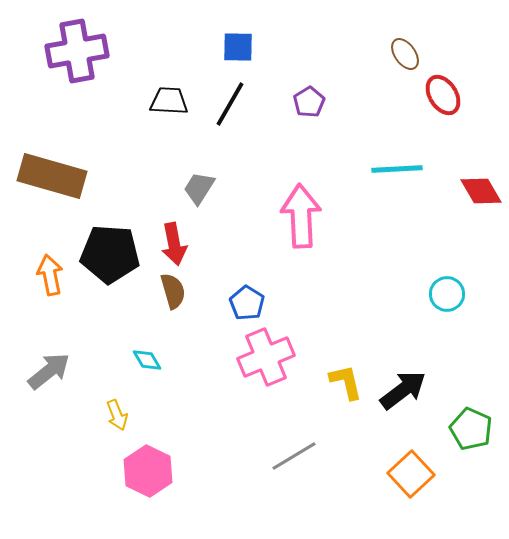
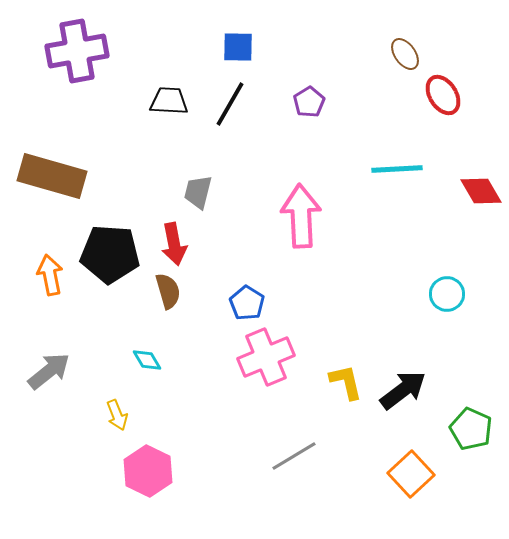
gray trapezoid: moved 1 px left, 4 px down; rotated 18 degrees counterclockwise
brown semicircle: moved 5 px left
